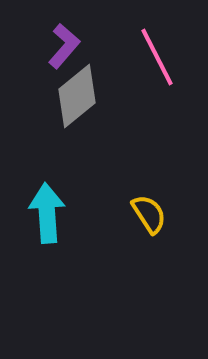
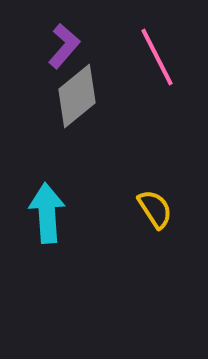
yellow semicircle: moved 6 px right, 5 px up
